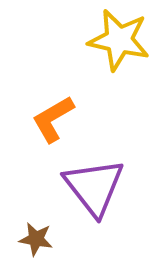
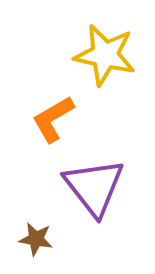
yellow star: moved 14 px left, 15 px down
